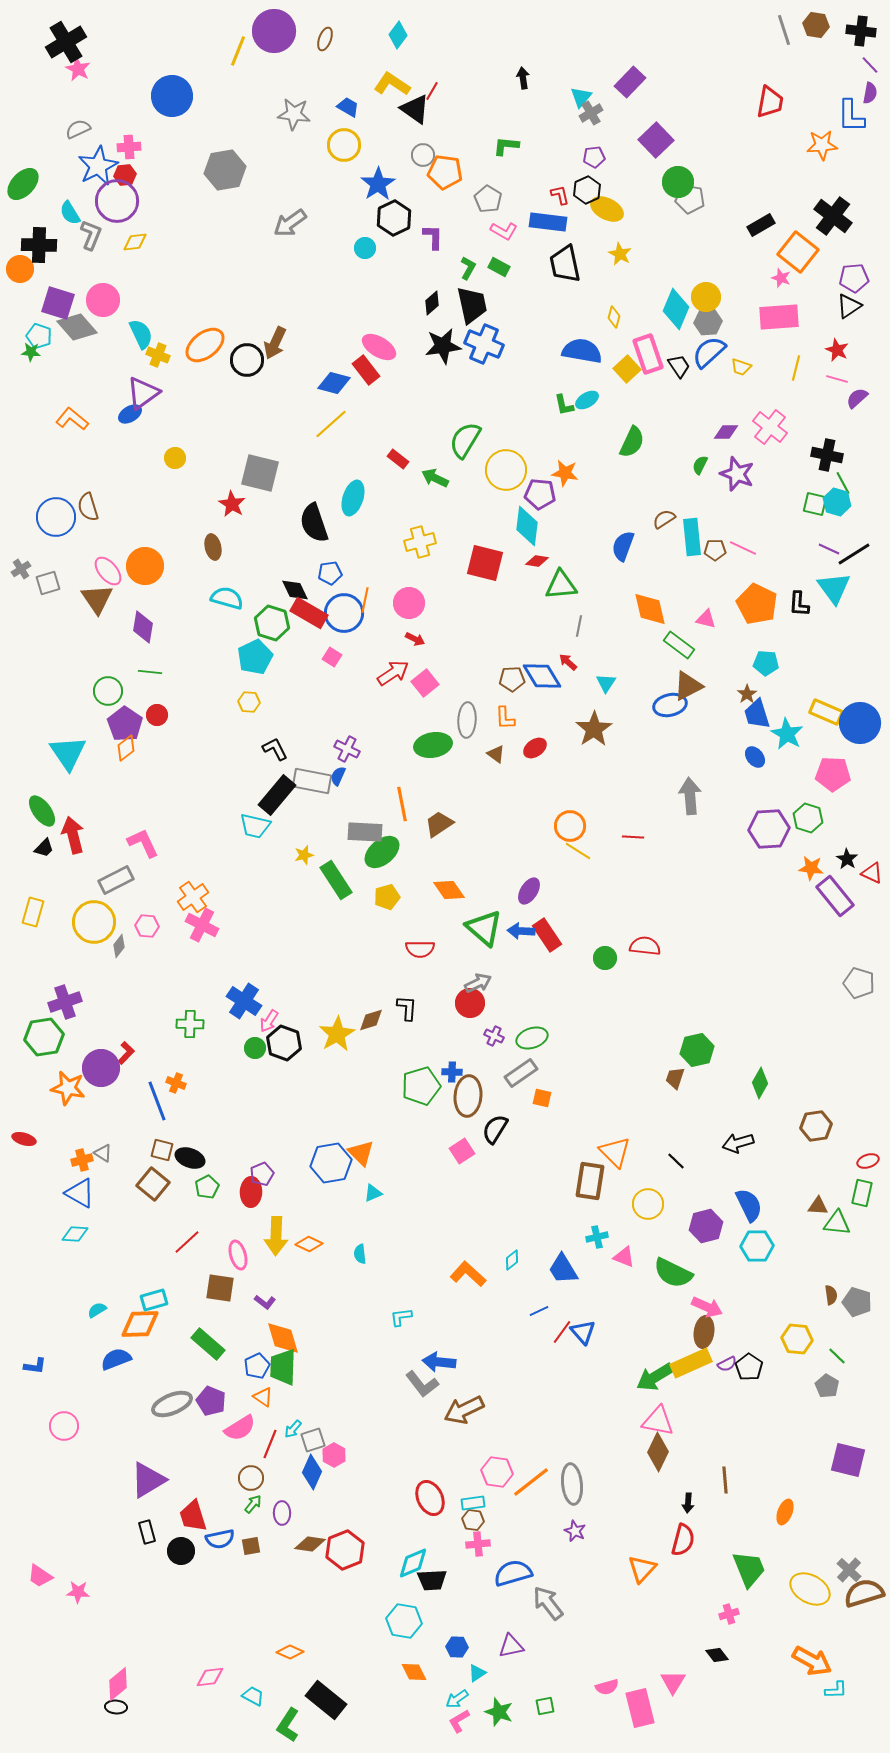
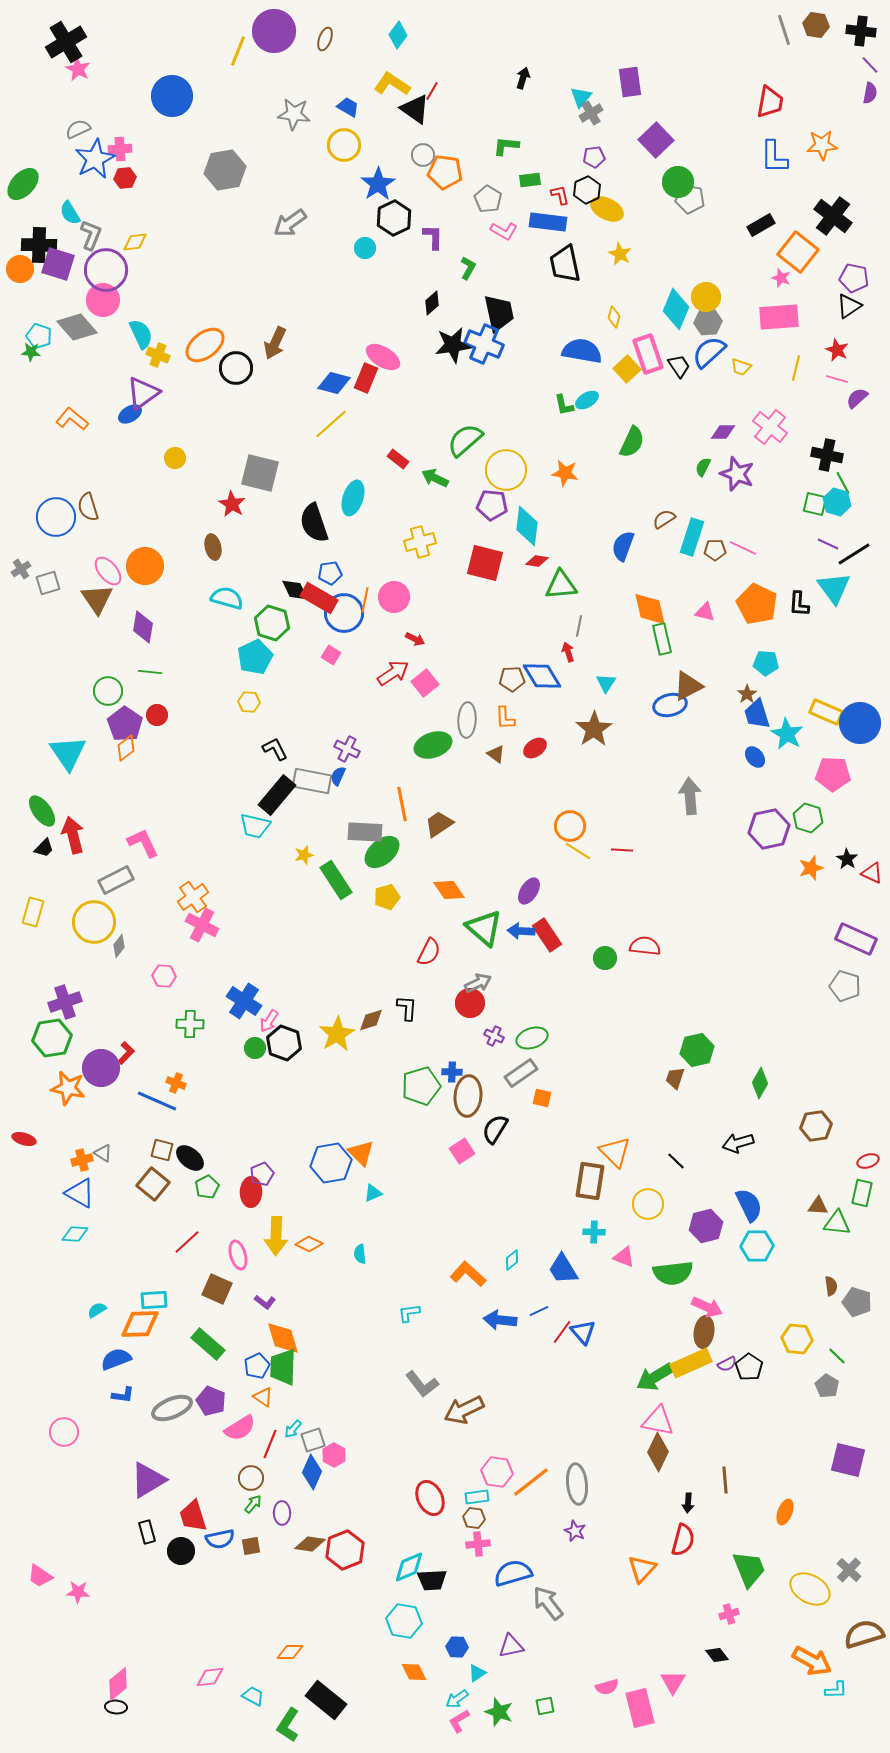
black arrow at (523, 78): rotated 25 degrees clockwise
purple rectangle at (630, 82): rotated 52 degrees counterclockwise
blue L-shape at (851, 116): moved 77 px left, 41 px down
pink cross at (129, 147): moved 9 px left, 2 px down
blue star at (98, 166): moved 3 px left, 7 px up
red hexagon at (125, 175): moved 3 px down
purple circle at (117, 201): moved 11 px left, 69 px down
green rectangle at (499, 267): moved 31 px right, 87 px up; rotated 35 degrees counterclockwise
purple pentagon at (854, 278): rotated 16 degrees clockwise
purple square at (58, 303): moved 39 px up
black trapezoid at (472, 305): moved 27 px right, 8 px down
black star at (443, 346): moved 10 px right, 1 px up
pink ellipse at (379, 347): moved 4 px right, 10 px down
black circle at (247, 360): moved 11 px left, 8 px down
red rectangle at (366, 370): moved 8 px down; rotated 60 degrees clockwise
purple diamond at (726, 432): moved 3 px left
green semicircle at (465, 440): rotated 18 degrees clockwise
green semicircle at (700, 465): moved 3 px right, 2 px down
purple pentagon at (540, 494): moved 48 px left, 11 px down
cyan rectangle at (692, 537): rotated 24 degrees clockwise
purple line at (829, 549): moved 1 px left, 5 px up
pink circle at (409, 603): moved 15 px left, 6 px up
red rectangle at (309, 613): moved 10 px right, 15 px up
pink triangle at (706, 619): moved 1 px left, 7 px up
green rectangle at (679, 645): moved 17 px left, 6 px up; rotated 40 degrees clockwise
pink square at (332, 657): moved 1 px left, 2 px up
red arrow at (568, 662): moved 10 px up; rotated 30 degrees clockwise
green ellipse at (433, 745): rotated 9 degrees counterclockwise
purple hexagon at (769, 829): rotated 9 degrees counterclockwise
red line at (633, 837): moved 11 px left, 13 px down
orange star at (811, 868): rotated 25 degrees counterclockwise
purple rectangle at (835, 896): moved 21 px right, 43 px down; rotated 27 degrees counterclockwise
pink hexagon at (147, 926): moved 17 px right, 50 px down
red semicircle at (420, 949): moved 9 px right, 3 px down; rotated 64 degrees counterclockwise
gray pentagon at (859, 983): moved 14 px left, 3 px down
green hexagon at (44, 1037): moved 8 px right, 1 px down
blue line at (157, 1101): rotated 45 degrees counterclockwise
black ellipse at (190, 1158): rotated 20 degrees clockwise
cyan cross at (597, 1237): moved 3 px left, 5 px up; rotated 15 degrees clockwise
green semicircle at (673, 1273): rotated 33 degrees counterclockwise
brown square at (220, 1288): moved 3 px left, 1 px down; rotated 16 degrees clockwise
brown semicircle at (831, 1295): moved 9 px up
cyan rectangle at (154, 1300): rotated 12 degrees clockwise
cyan L-shape at (401, 1317): moved 8 px right, 4 px up
blue arrow at (439, 1362): moved 61 px right, 42 px up
blue L-shape at (35, 1366): moved 88 px right, 29 px down
gray ellipse at (172, 1404): moved 4 px down
pink circle at (64, 1426): moved 6 px down
gray ellipse at (572, 1484): moved 5 px right
cyan rectangle at (473, 1503): moved 4 px right, 6 px up
brown hexagon at (473, 1520): moved 1 px right, 2 px up
cyan diamond at (413, 1563): moved 4 px left, 4 px down
brown semicircle at (864, 1593): moved 41 px down
orange diamond at (290, 1652): rotated 24 degrees counterclockwise
